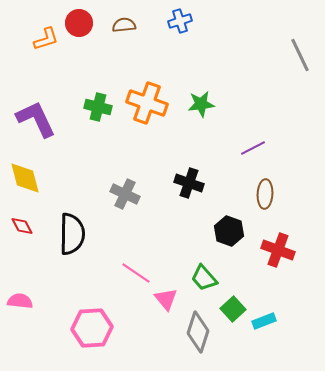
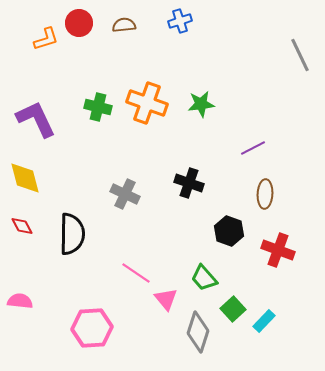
cyan rectangle: rotated 25 degrees counterclockwise
